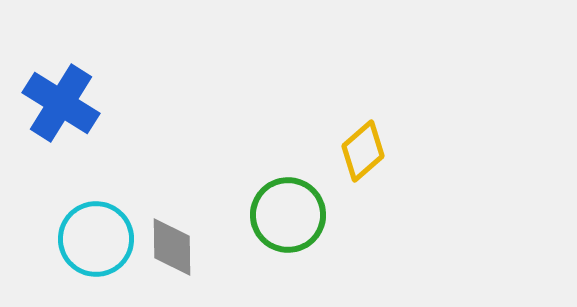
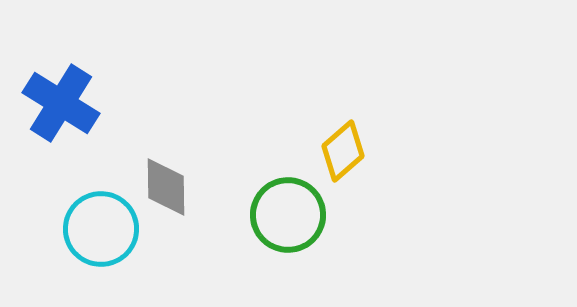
yellow diamond: moved 20 px left
cyan circle: moved 5 px right, 10 px up
gray diamond: moved 6 px left, 60 px up
